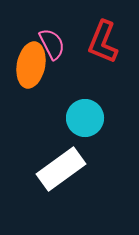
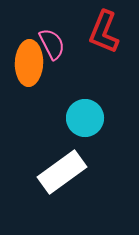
red L-shape: moved 1 px right, 10 px up
orange ellipse: moved 2 px left, 2 px up; rotated 9 degrees counterclockwise
white rectangle: moved 1 px right, 3 px down
